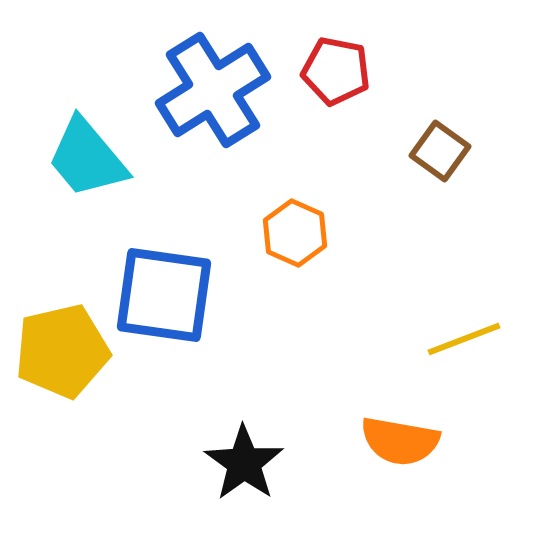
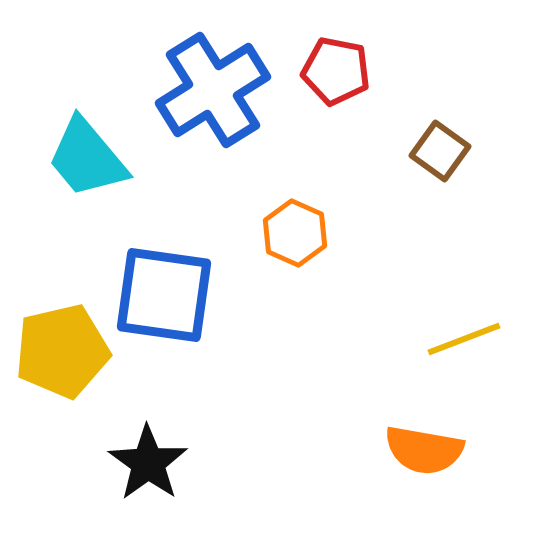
orange semicircle: moved 24 px right, 9 px down
black star: moved 96 px left
